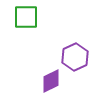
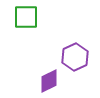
purple diamond: moved 2 px left
